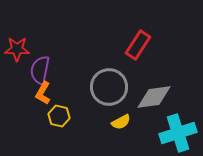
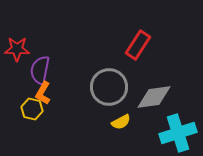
yellow hexagon: moved 27 px left, 7 px up
